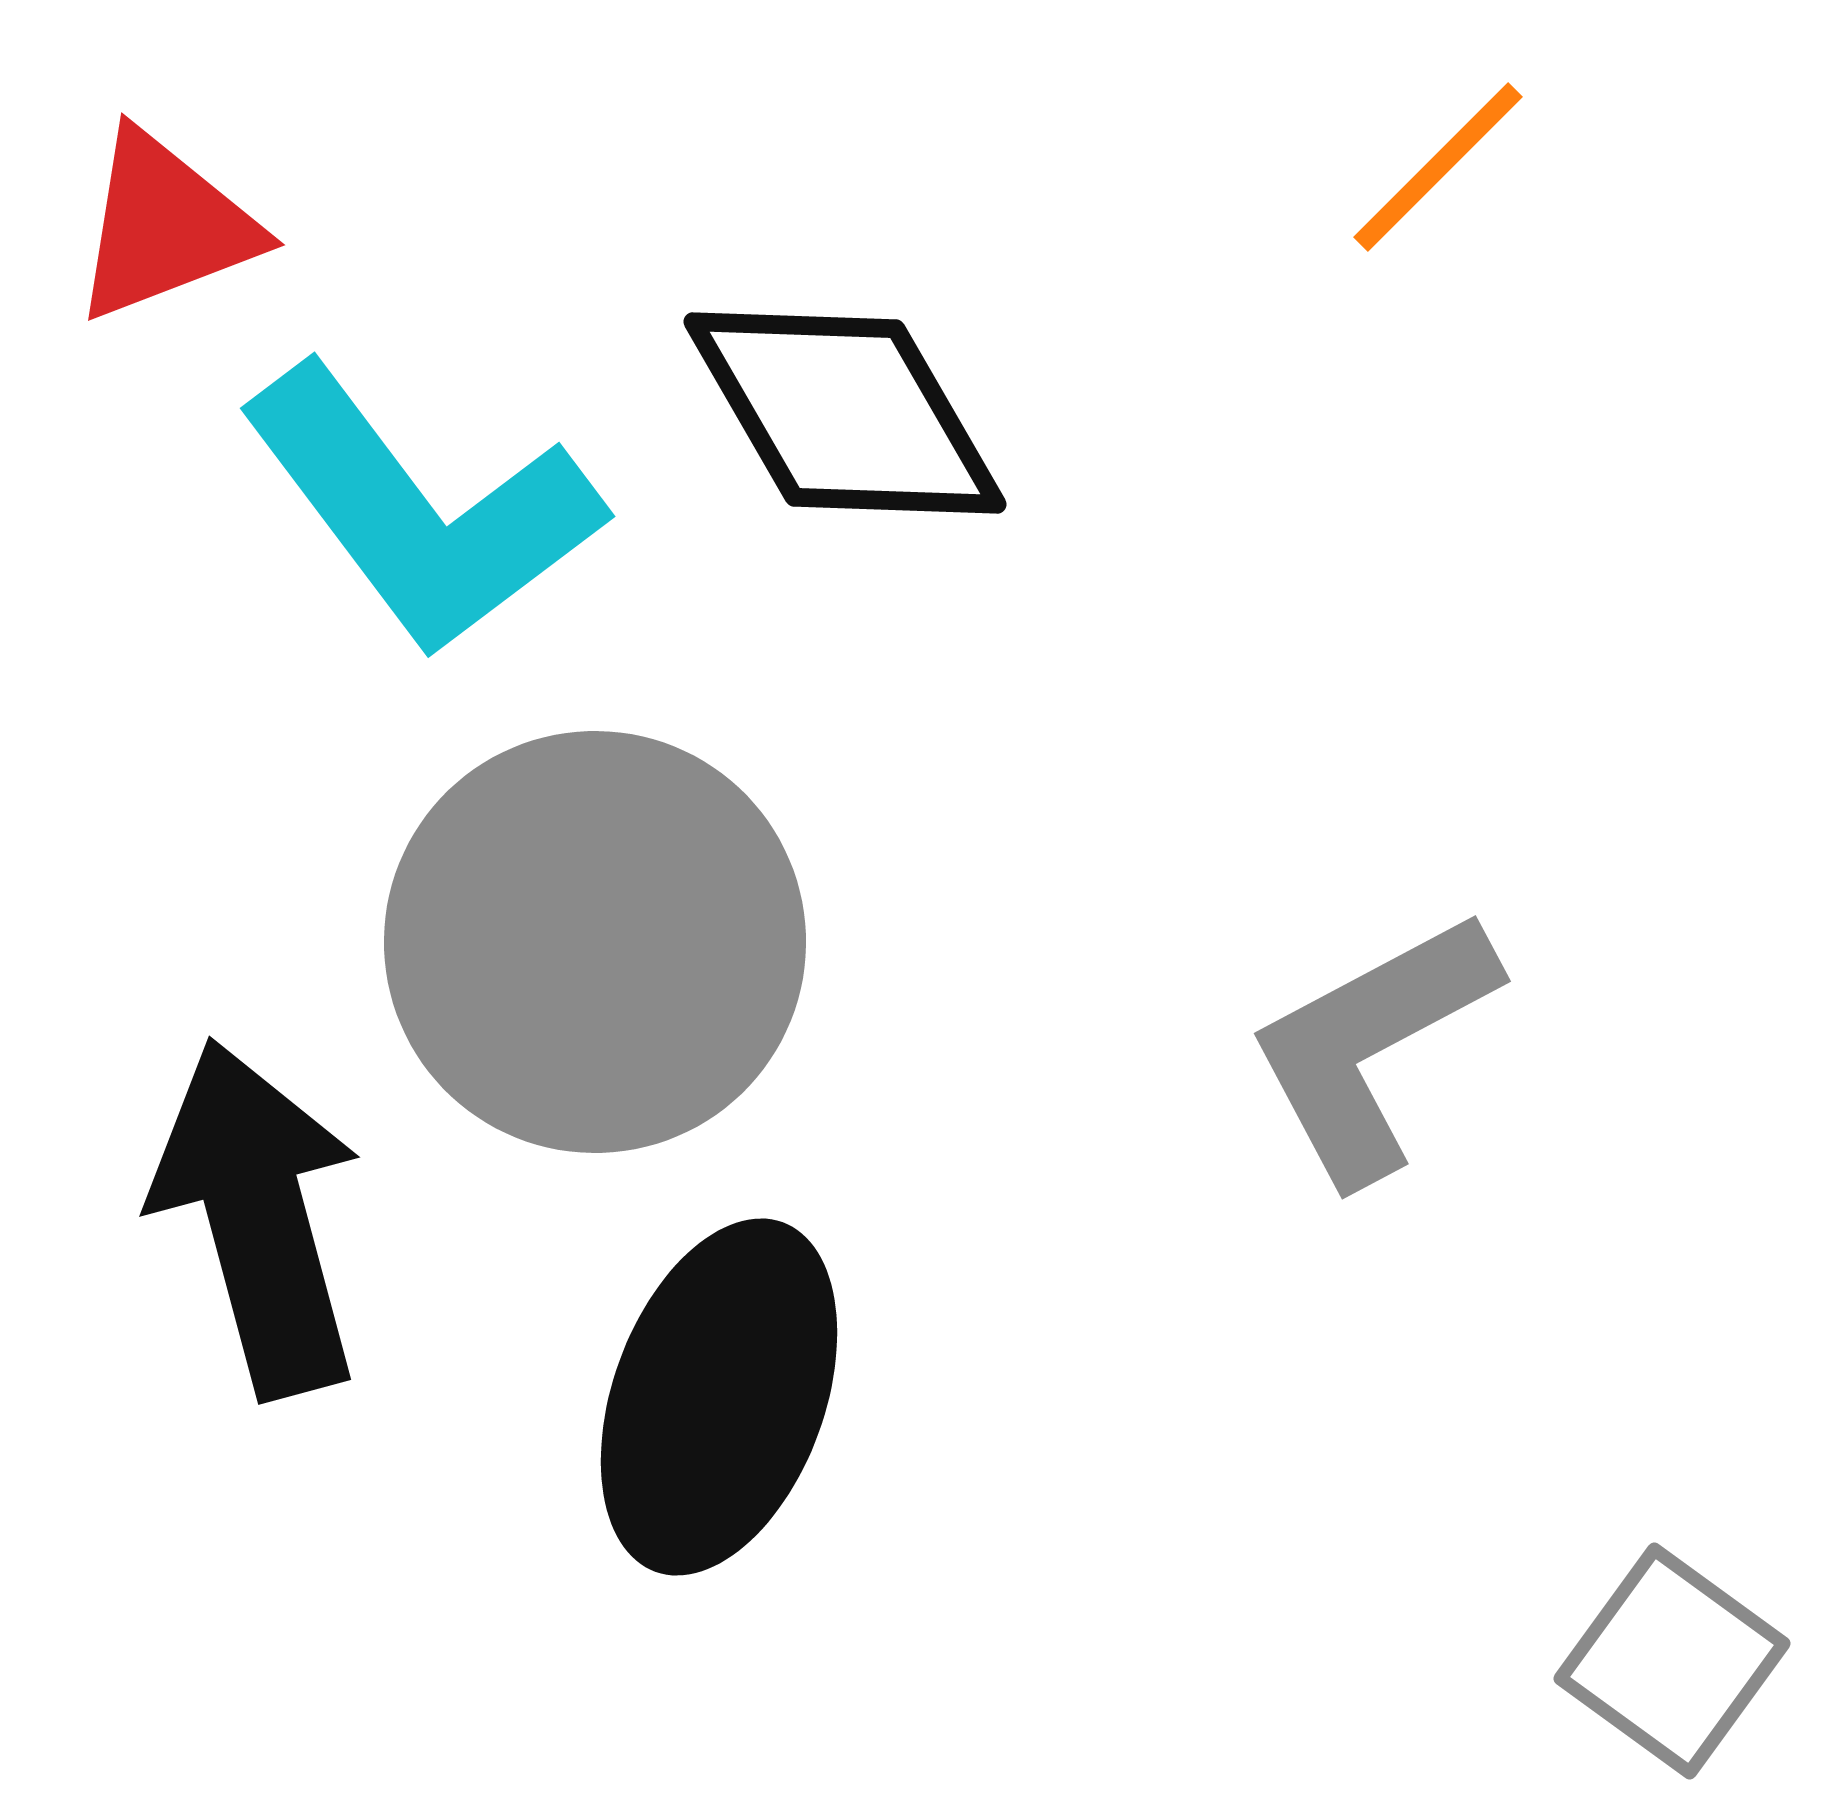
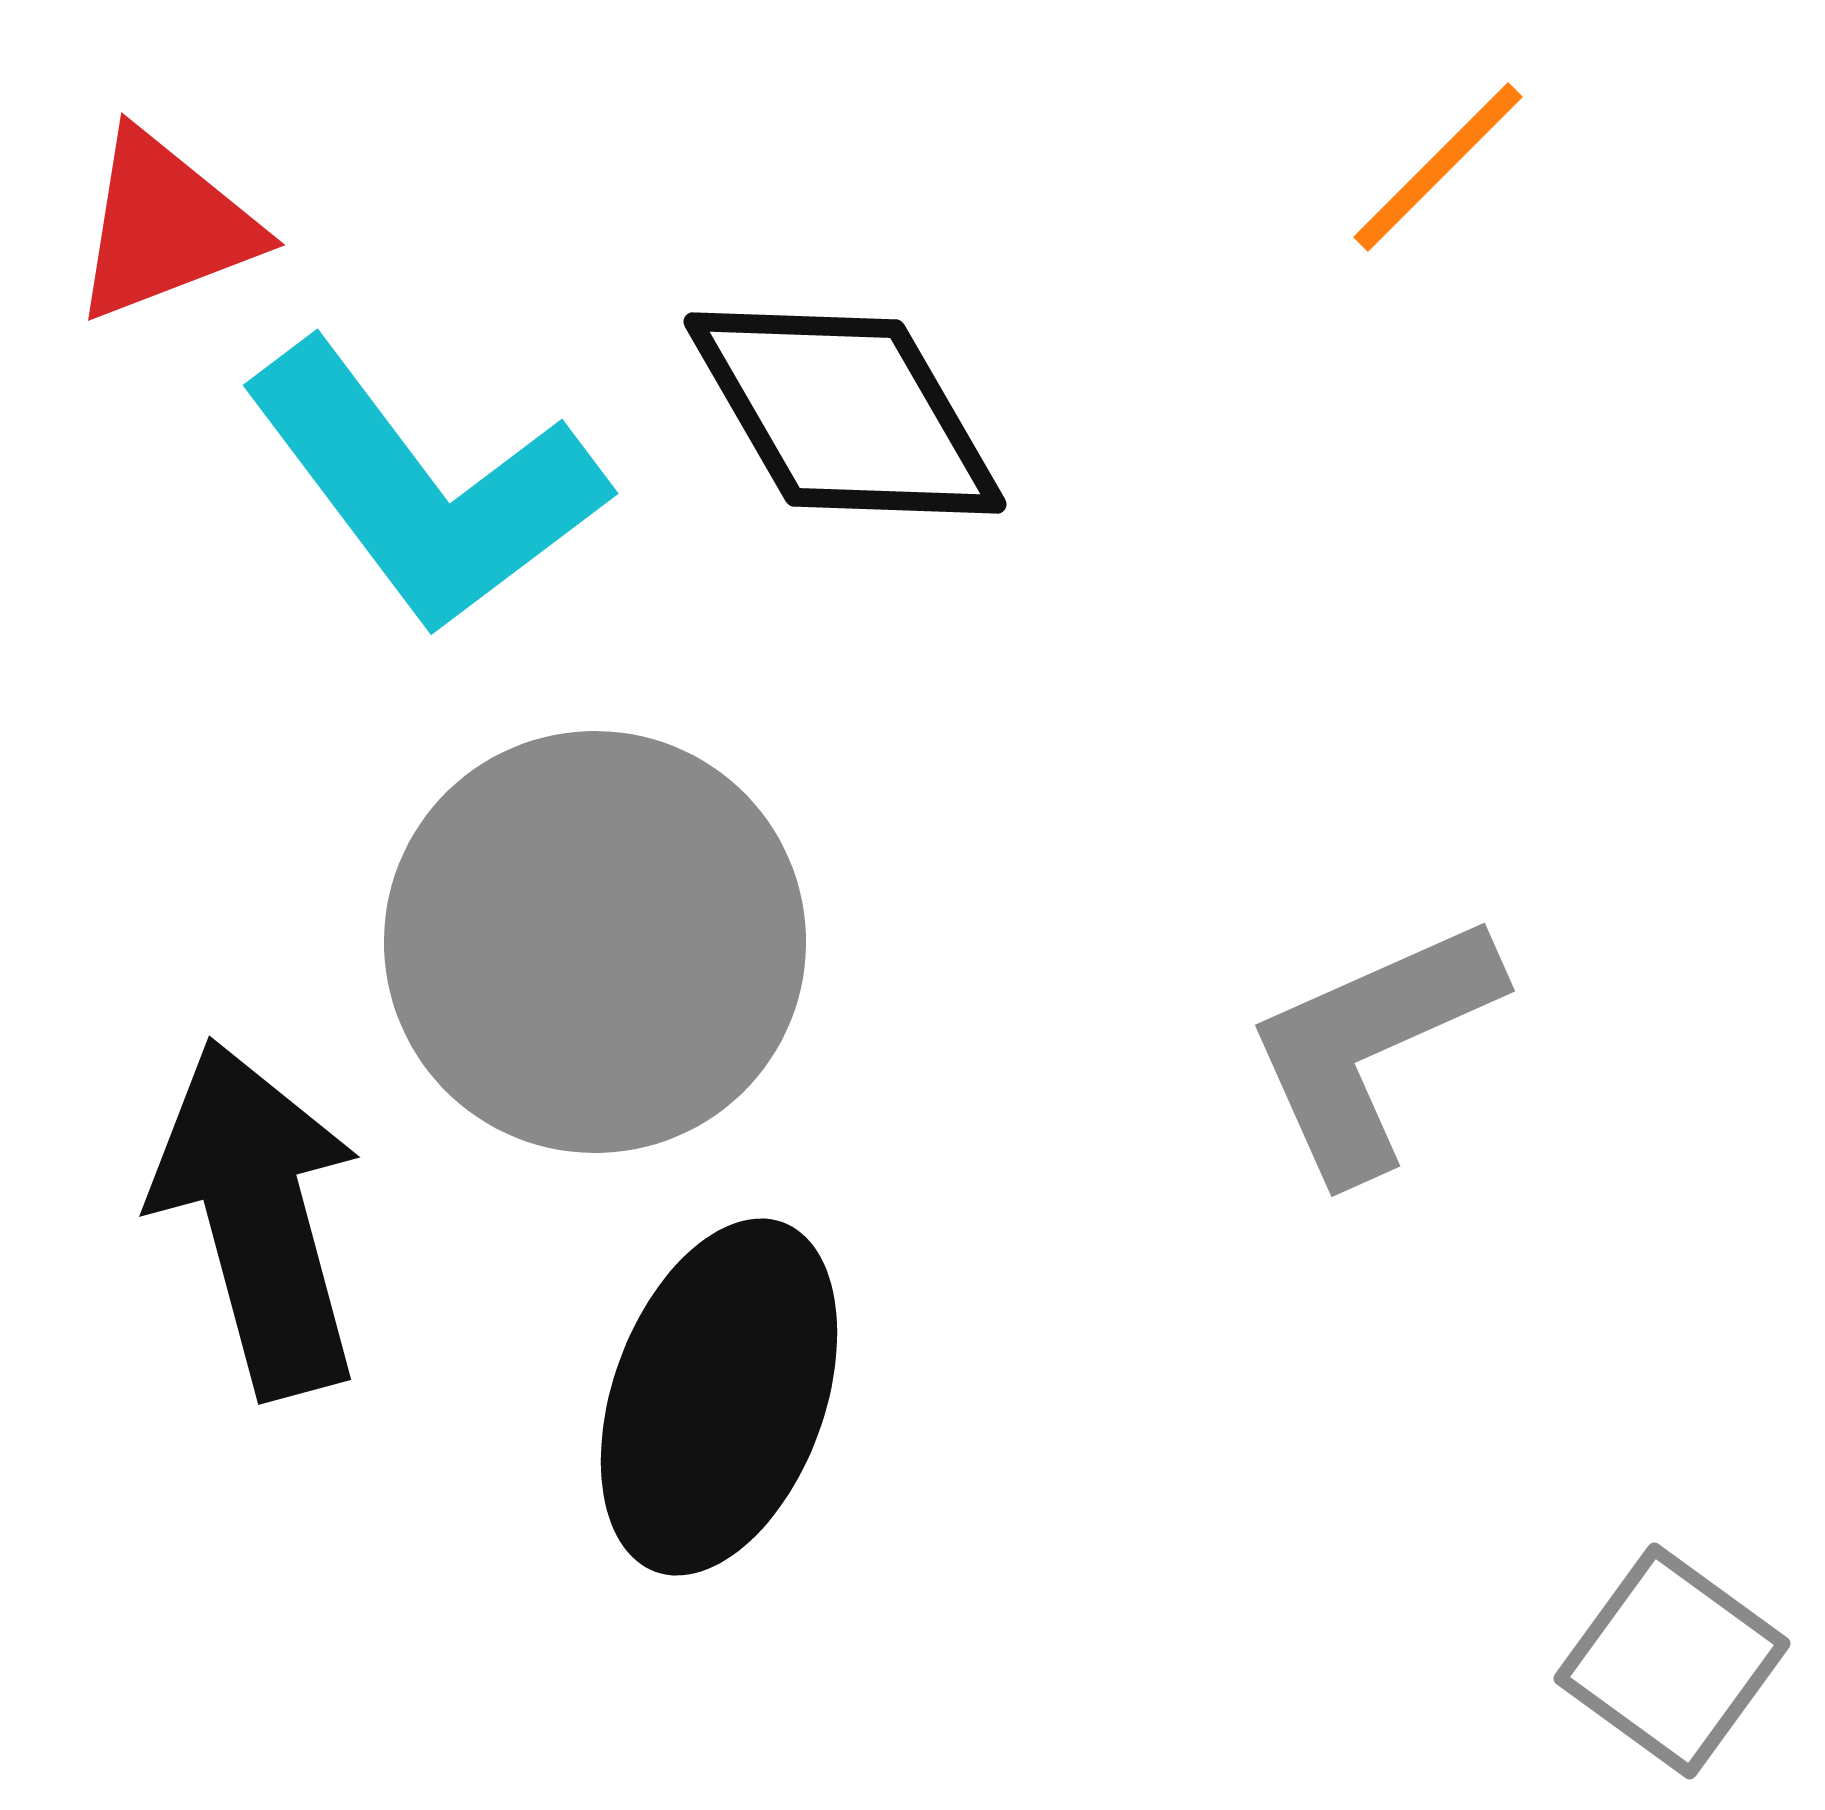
cyan L-shape: moved 3 px right, 23 px up
gray L-shape: rotated 4 degrees clockwise
